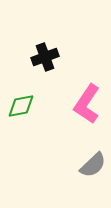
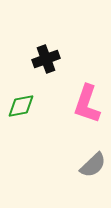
black cross: moved 1 px right, 2 px down
pink L-shape: rotated 15 degrees counterclockwise
